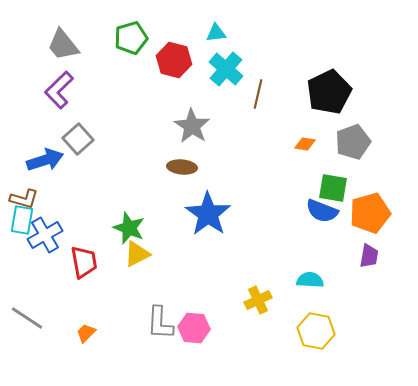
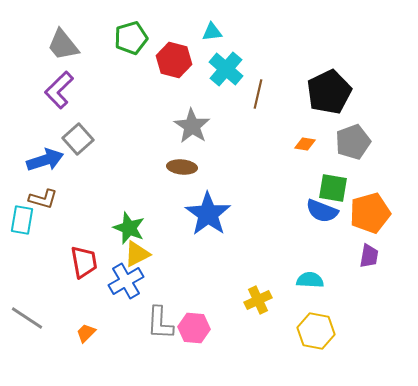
cyan triangle: moved 4 px left, 1 px up
brown L-shape: moved 19 px right
blue cross: moved 81 px right, 46 px down
